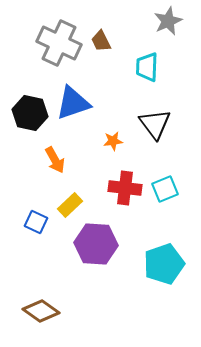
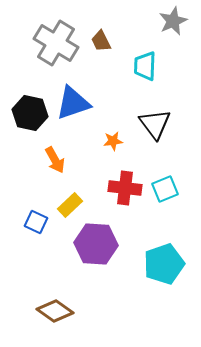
gray star: moved 5 px right
gray cross: moved 3 px left; rotated 6 degrees clockwise
cyan trapezoid: moved 2 px left, 1 px up
brown diamond: moved 14 px right
